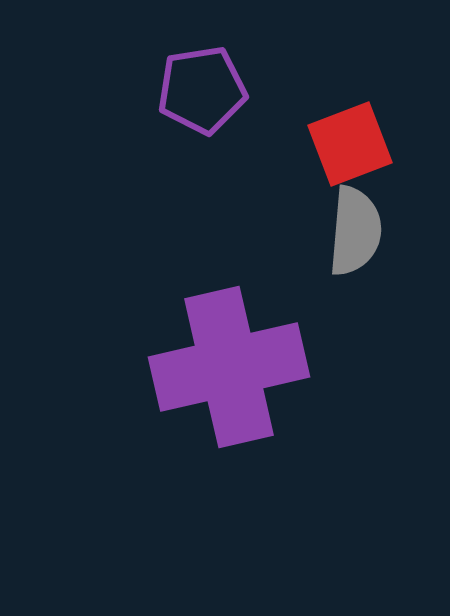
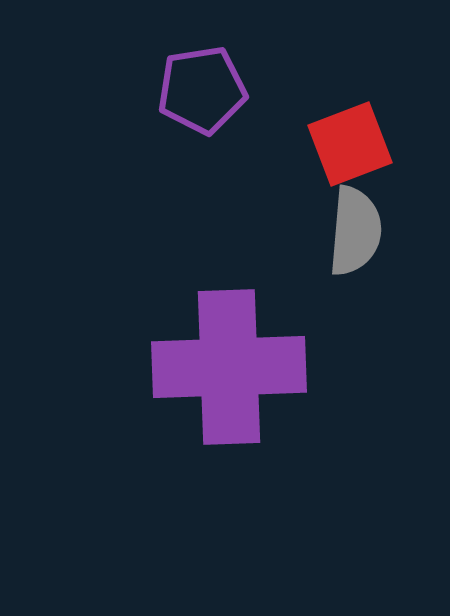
purple cross: rotated 11 degrees clockwise
